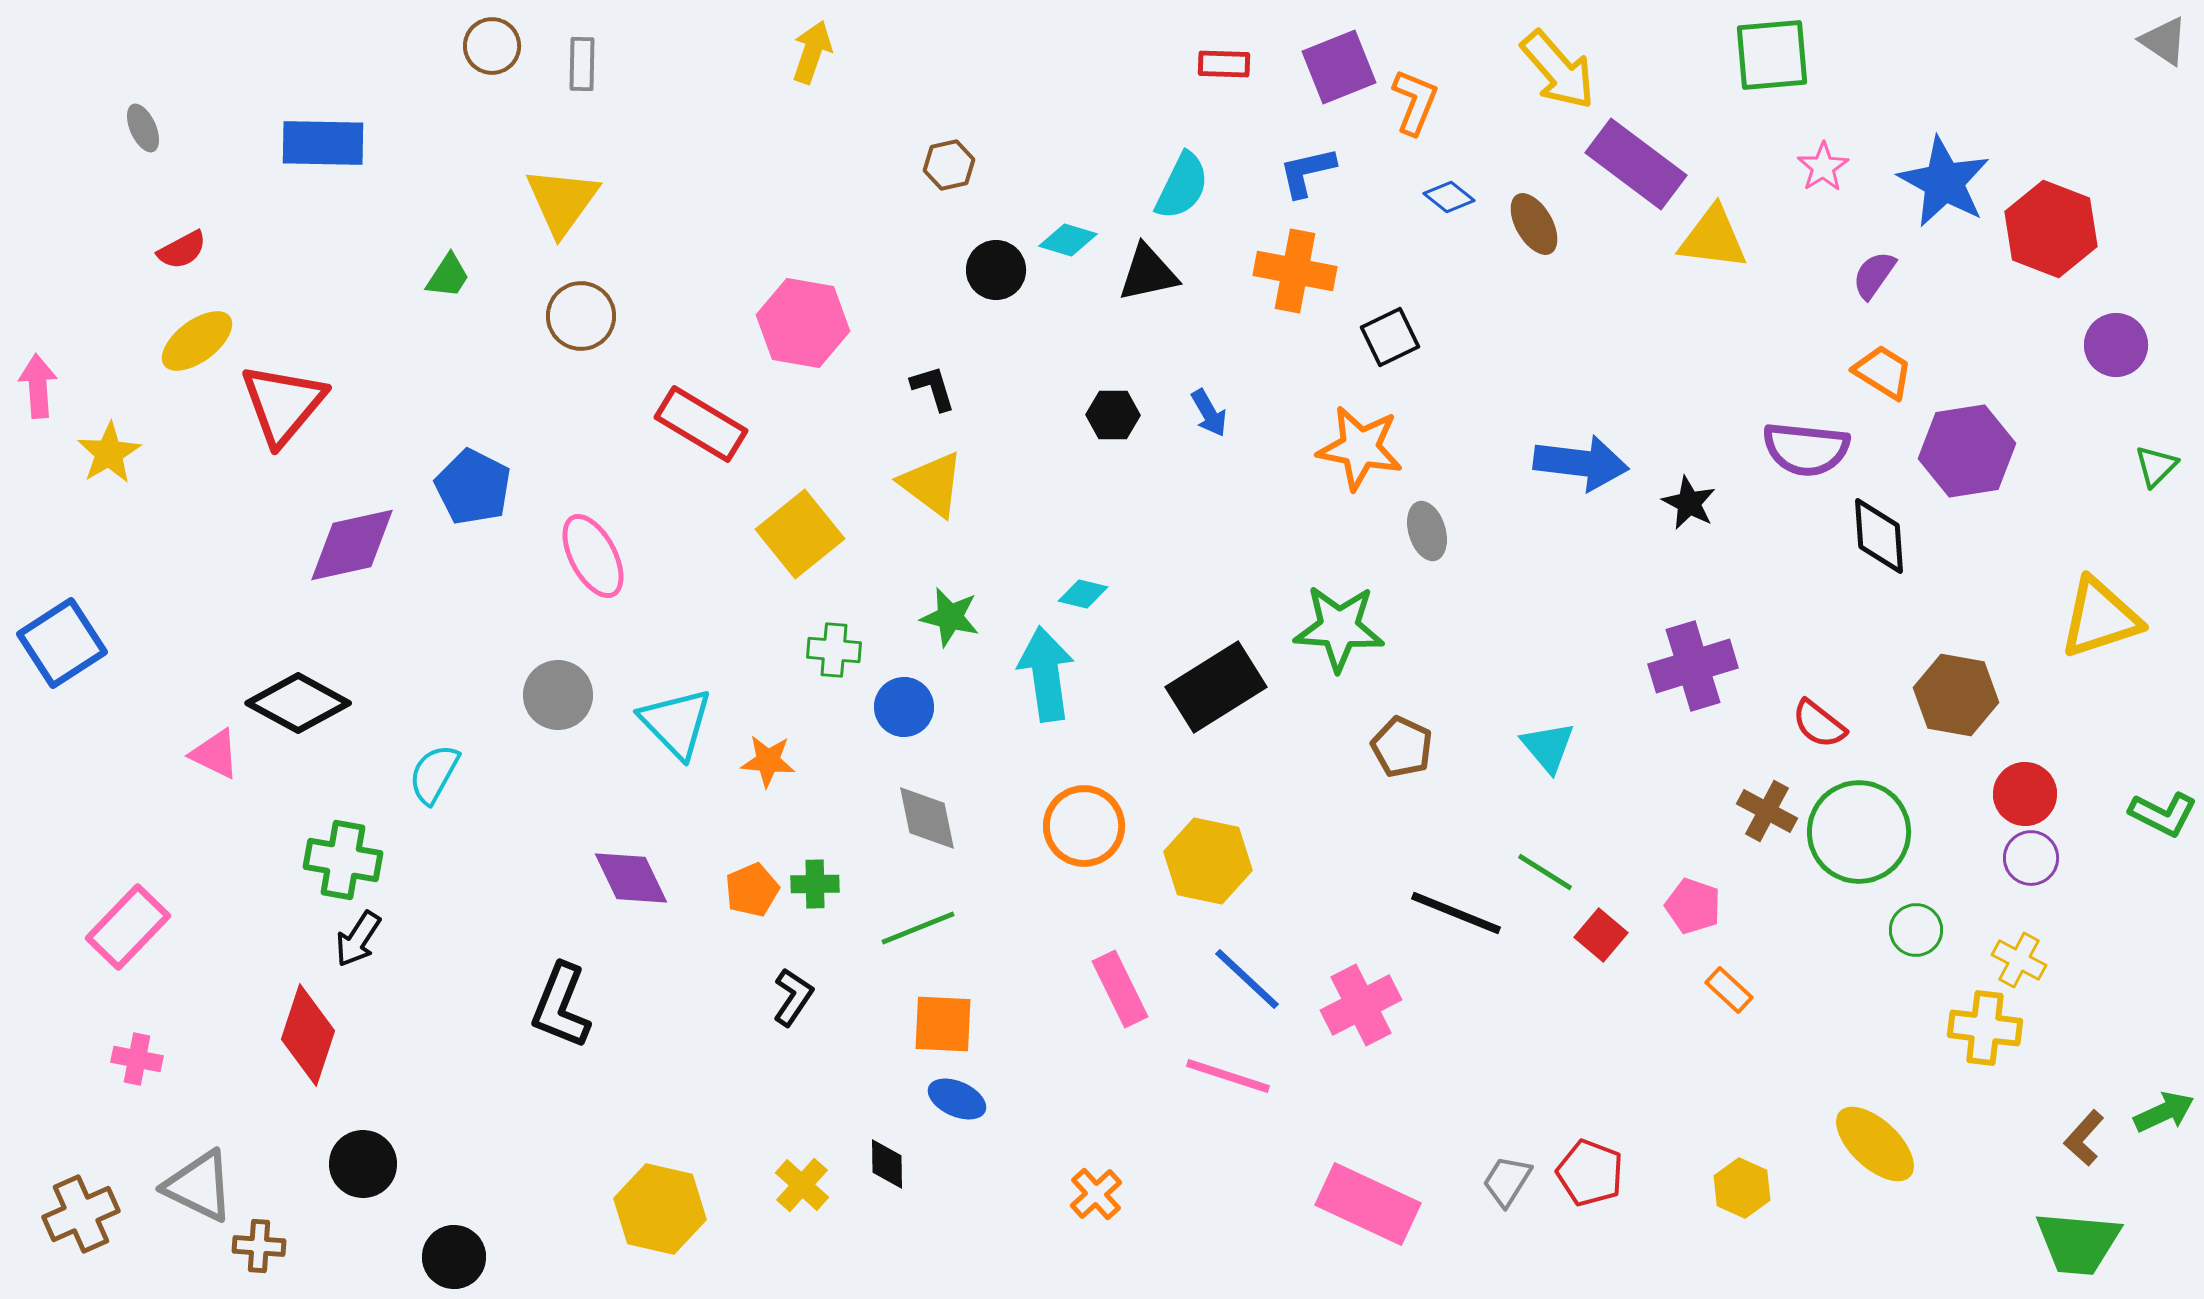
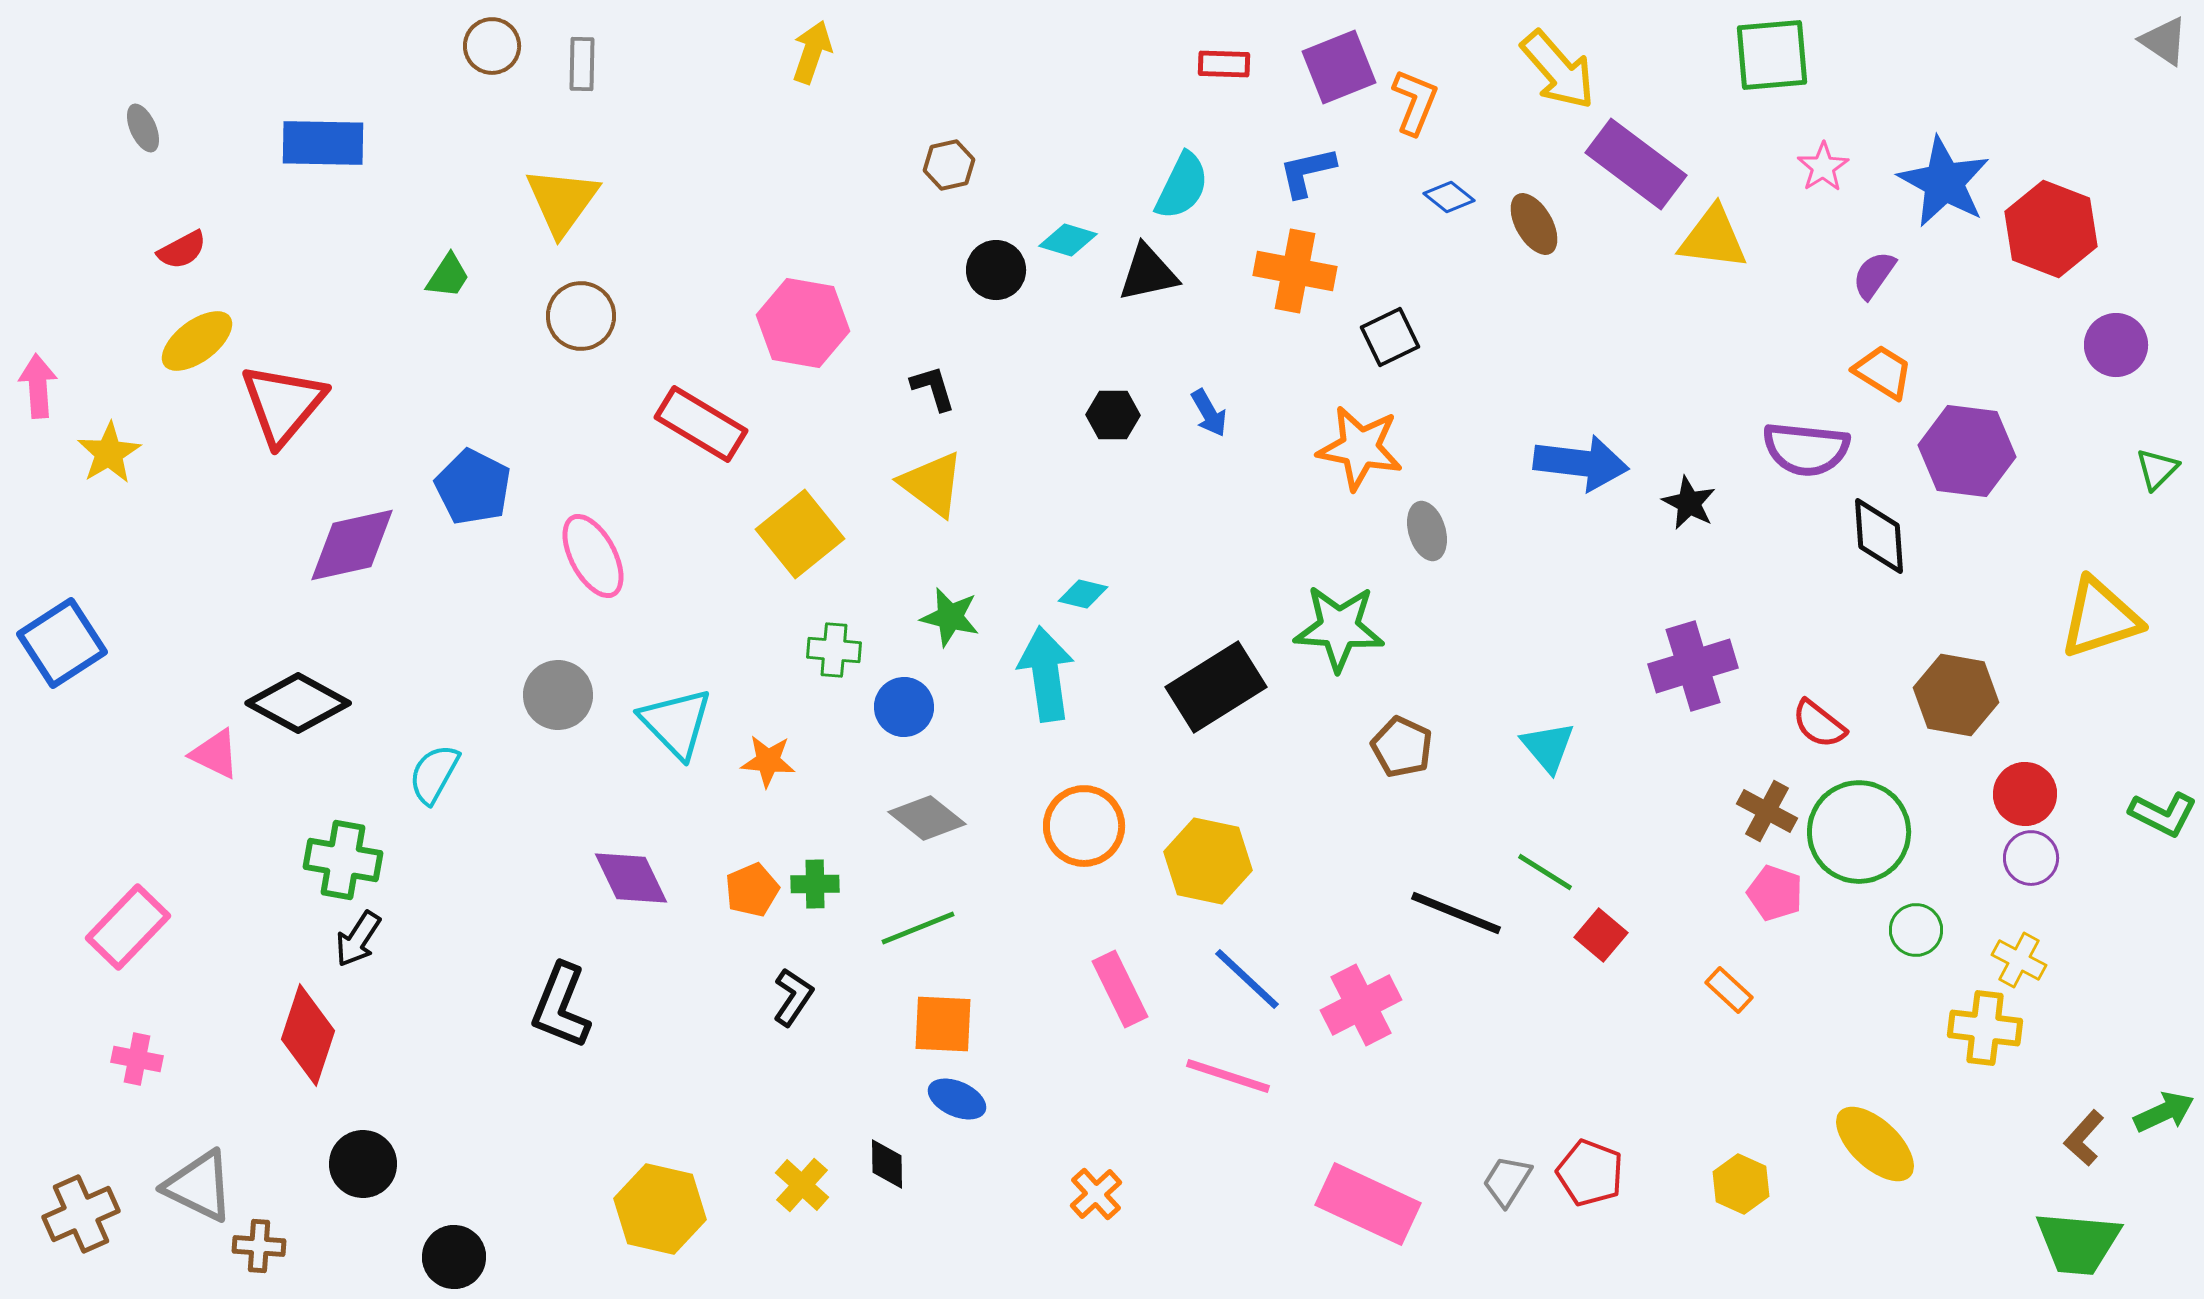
purple hexagon at (1967, 451): rotated 16 degrees clockwise
green triangle at (2156, 466): moved 1 px right, 3 px down
gray diamond at (927, 818): rotated 40 degrees counterclockwise
pink pentagon at (1693, 906): moved 82 px right, 13 px up
yellow hexagon at (1742, 1188): moved 1 px left, 4 px up
